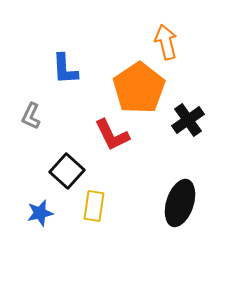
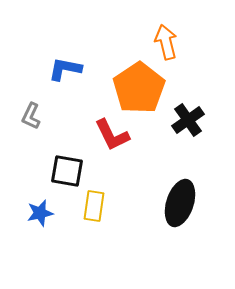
blue L-shape: rotated 104 degrees clockwise
black square: rotated 32 degrees counterclockwise
